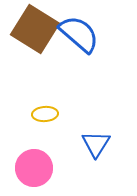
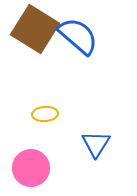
blue semicircle: moved 1 px left, 2 px down
pink circle: moved 3 px left
